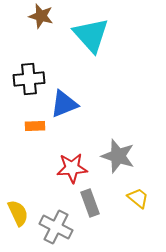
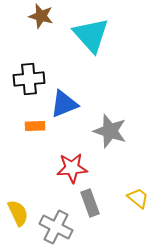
gray star: moved 8 px left, 25 px up
